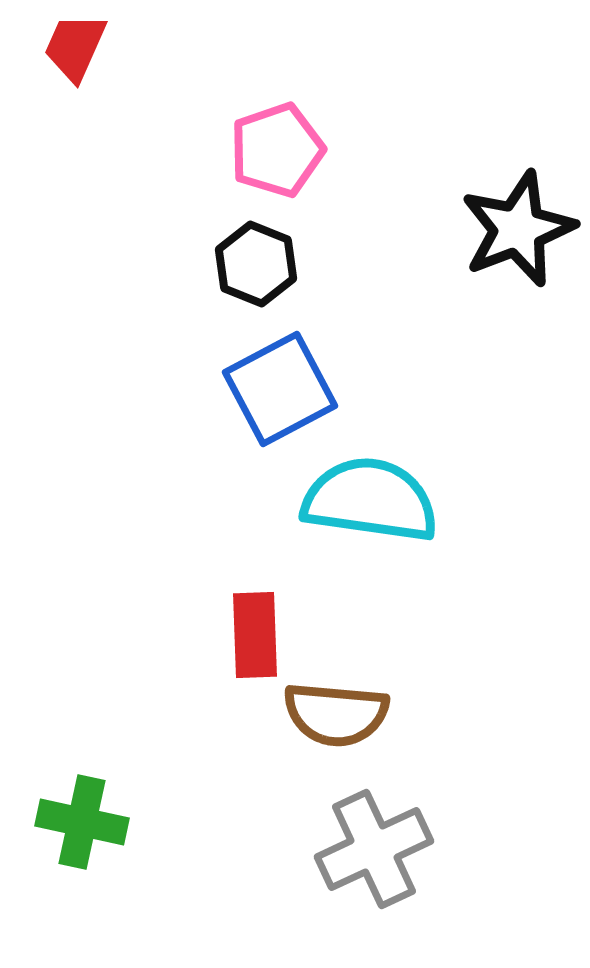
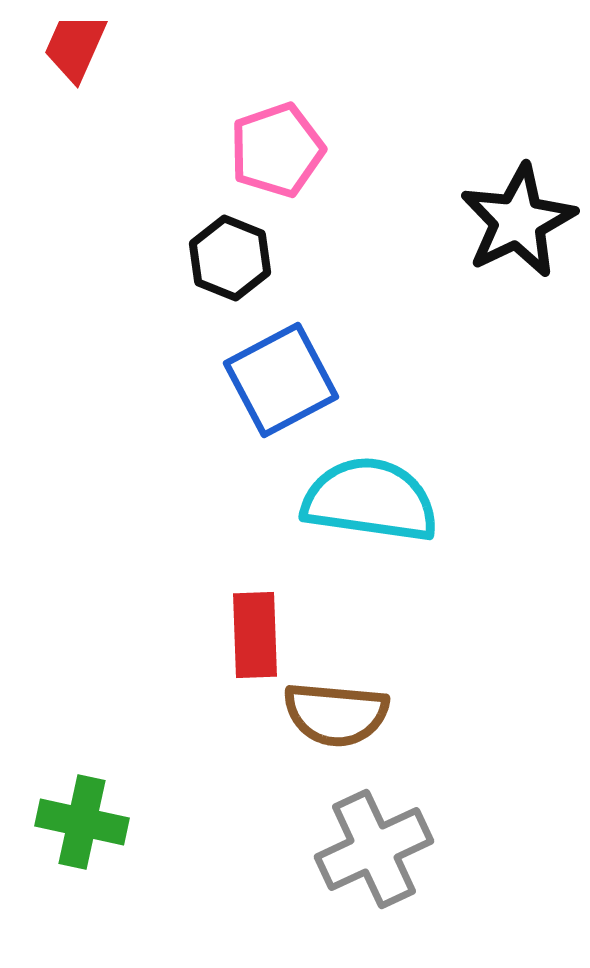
black star: moved 8 px up; rotated 5 degrees counterclockwise
black hexagon: moved 26 px left, 6 px up
blue square: moved 1 px right, 9 px up
